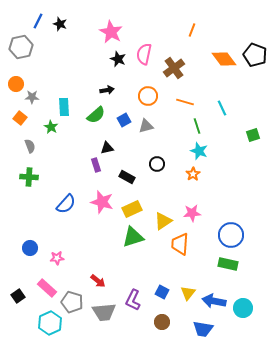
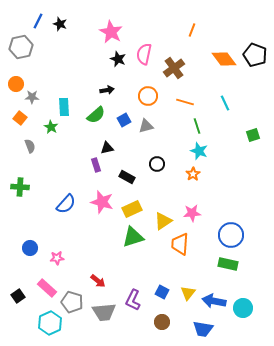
cyan line at (222, 108): moved 3 px right, 5 px up
green cross at (29, 177): moved 9 px left, 10 px down
